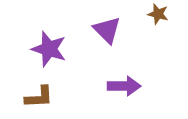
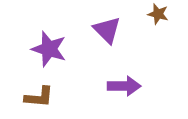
brown L-shape: rotated 8 degrees clockwise
